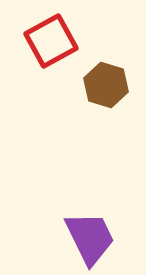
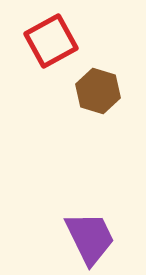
brown hexagon: moved 8 px left, 6 px down
